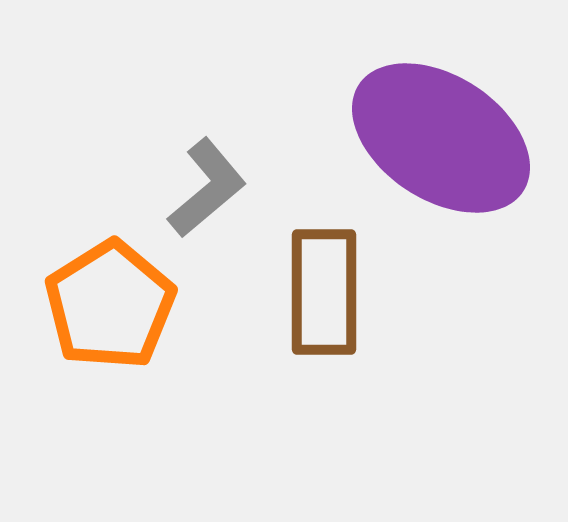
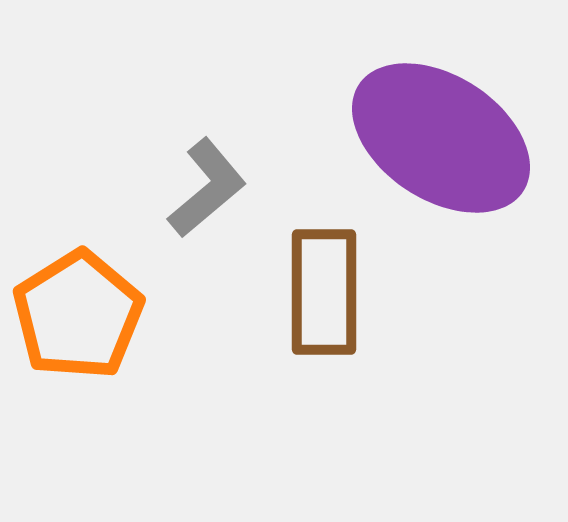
orange pentagon: moved 32 px left, 10 px down
